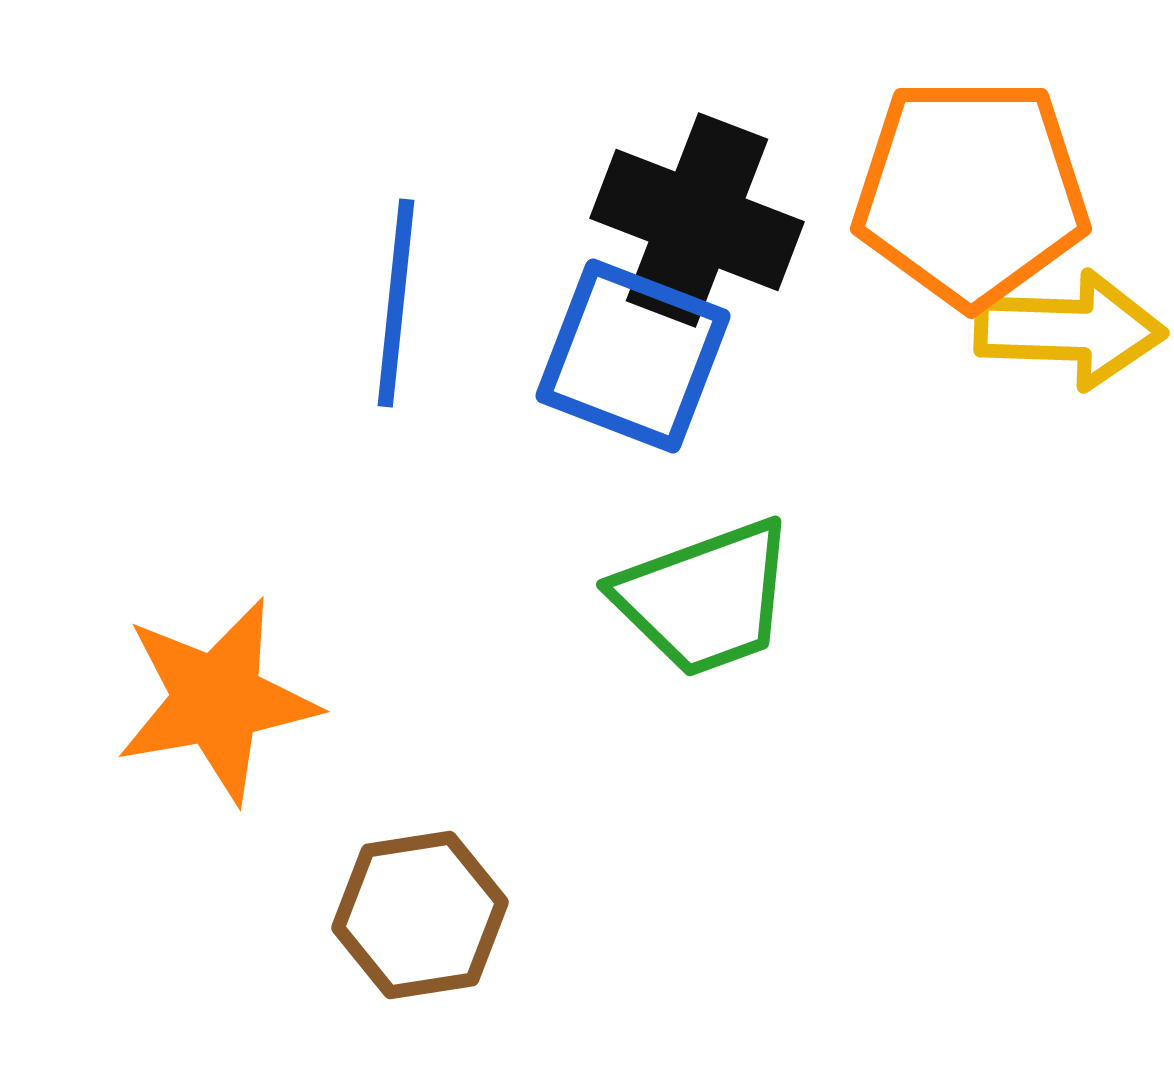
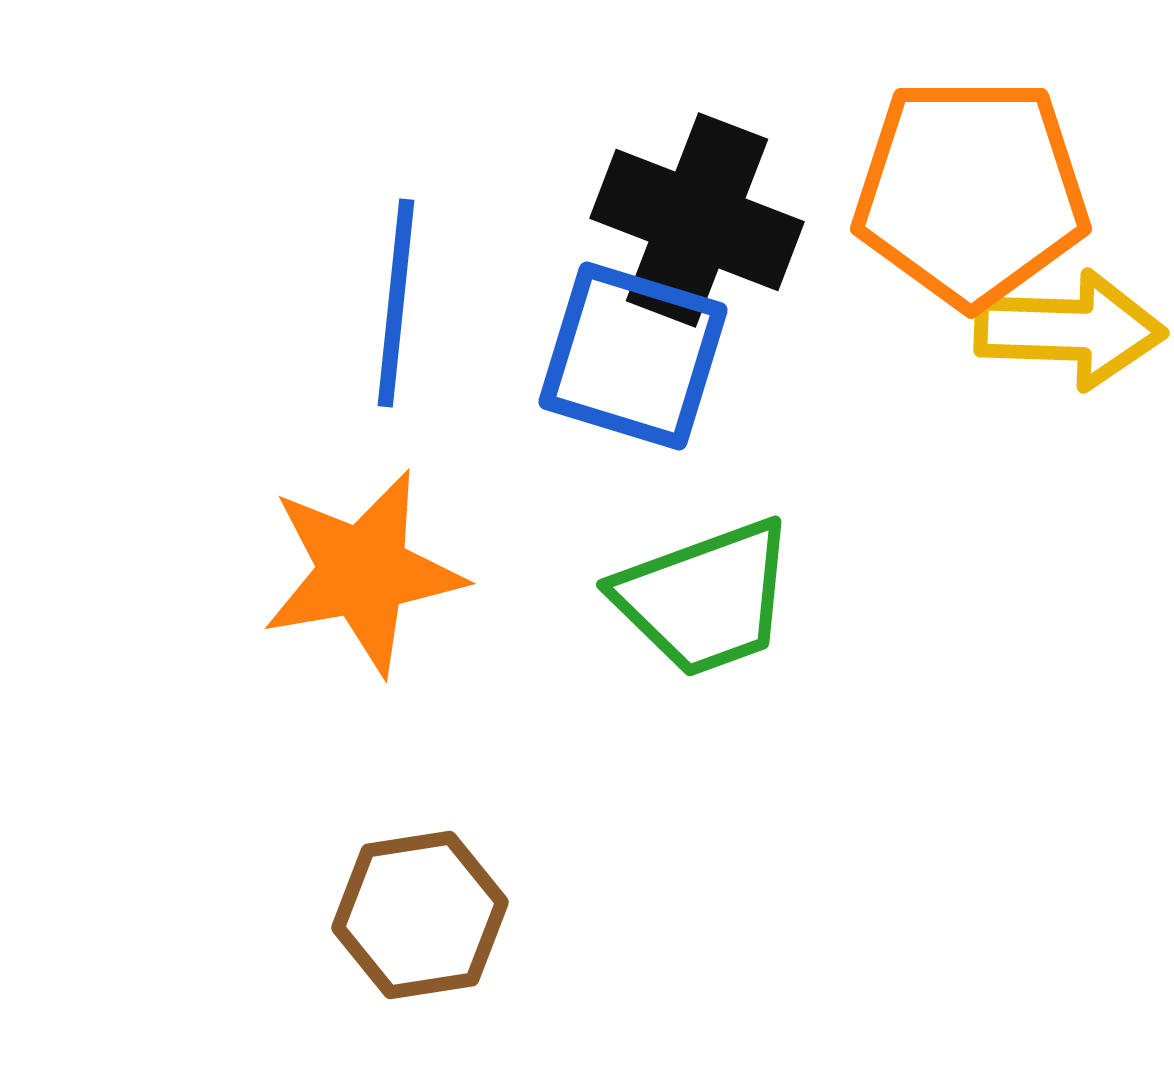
blue square: rotated 4 degrees counterclockwise
orange star: moved 146 px right, 128 px up
